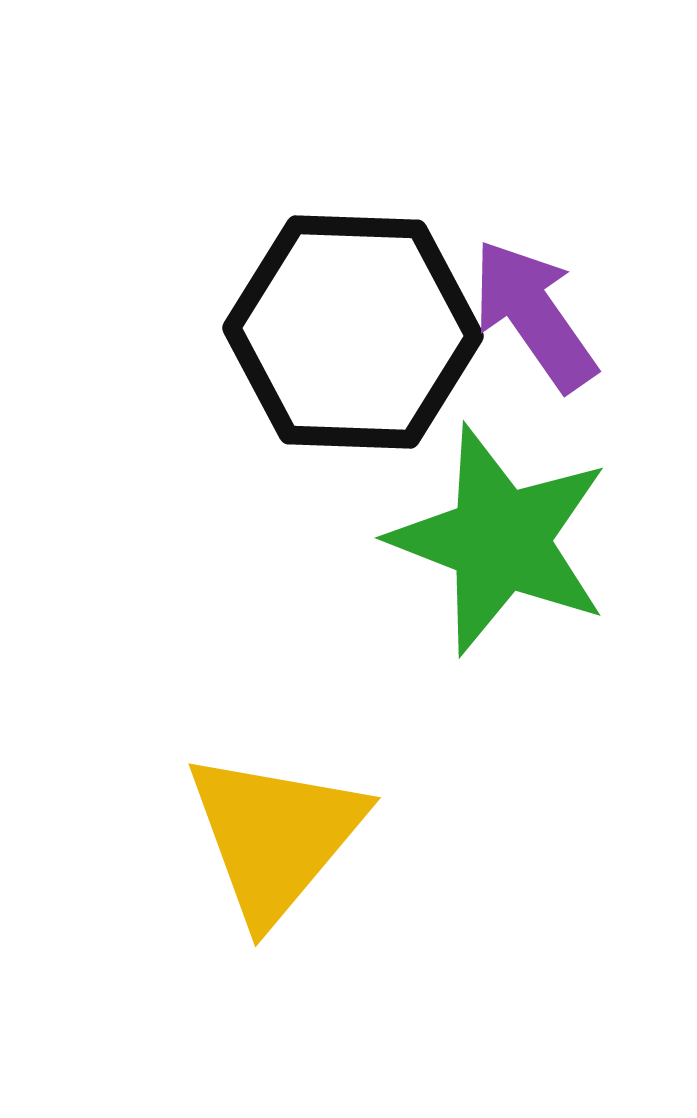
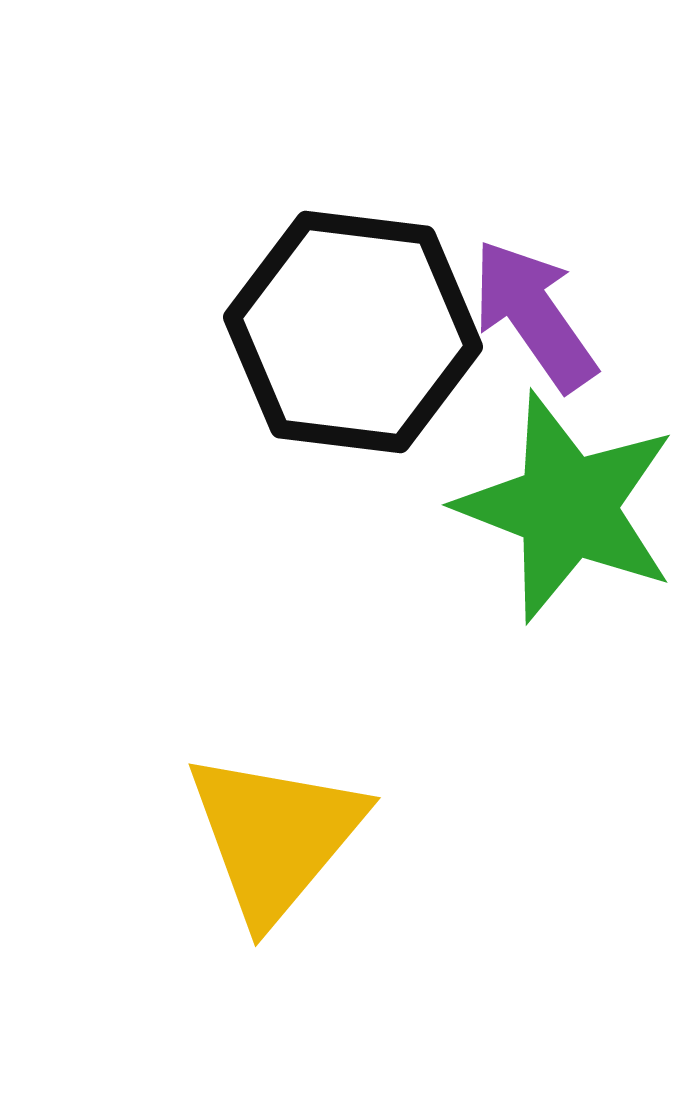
black hexagon: rotated 5 degrees clockwise
green star: moved 67 px right, 33 px up
